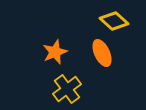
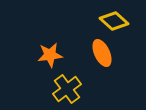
orange star: moved 5 px left, 3 px down; rotated 15 degrees clockwise
